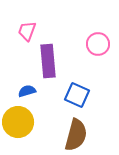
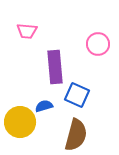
pink trapezoid: rotated 105 degrees counterclockwise
purple rectangle: moved 7 px right, 6 px down
blue semicircle: moved 17 px right, 15 px down
yellow circle: moved 2 px right
